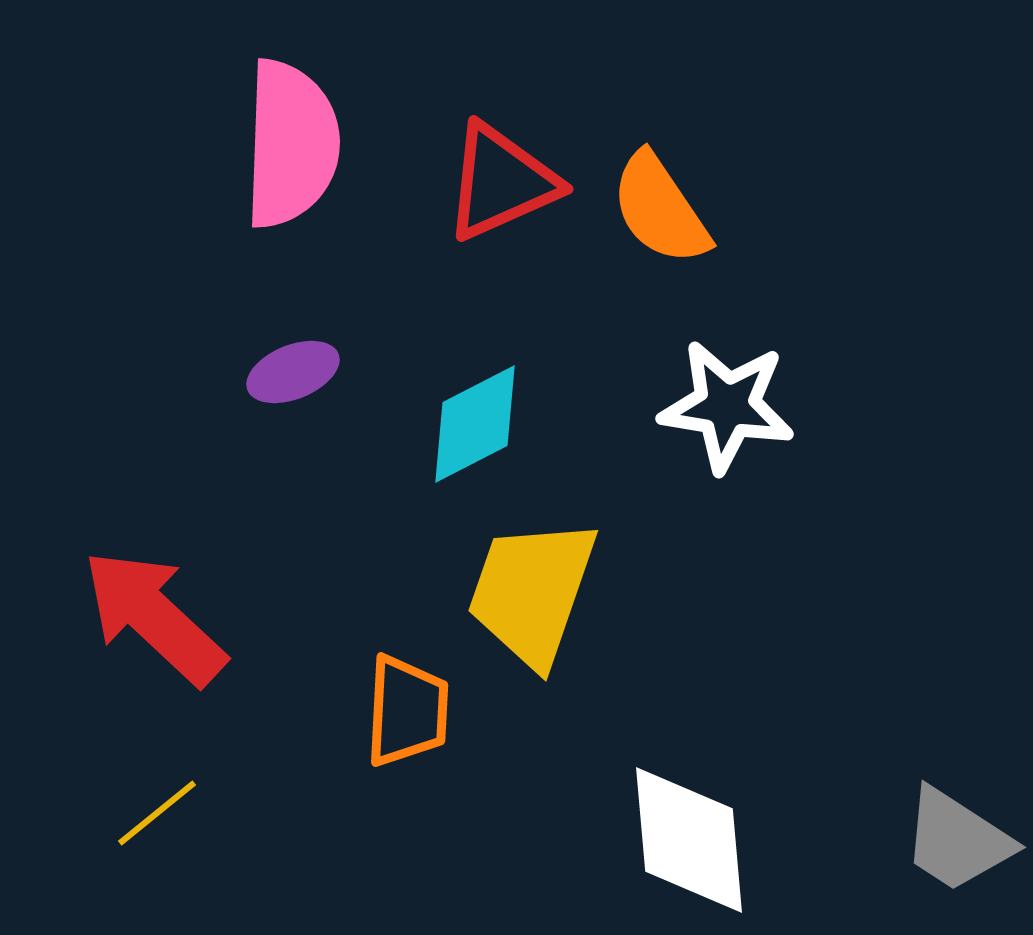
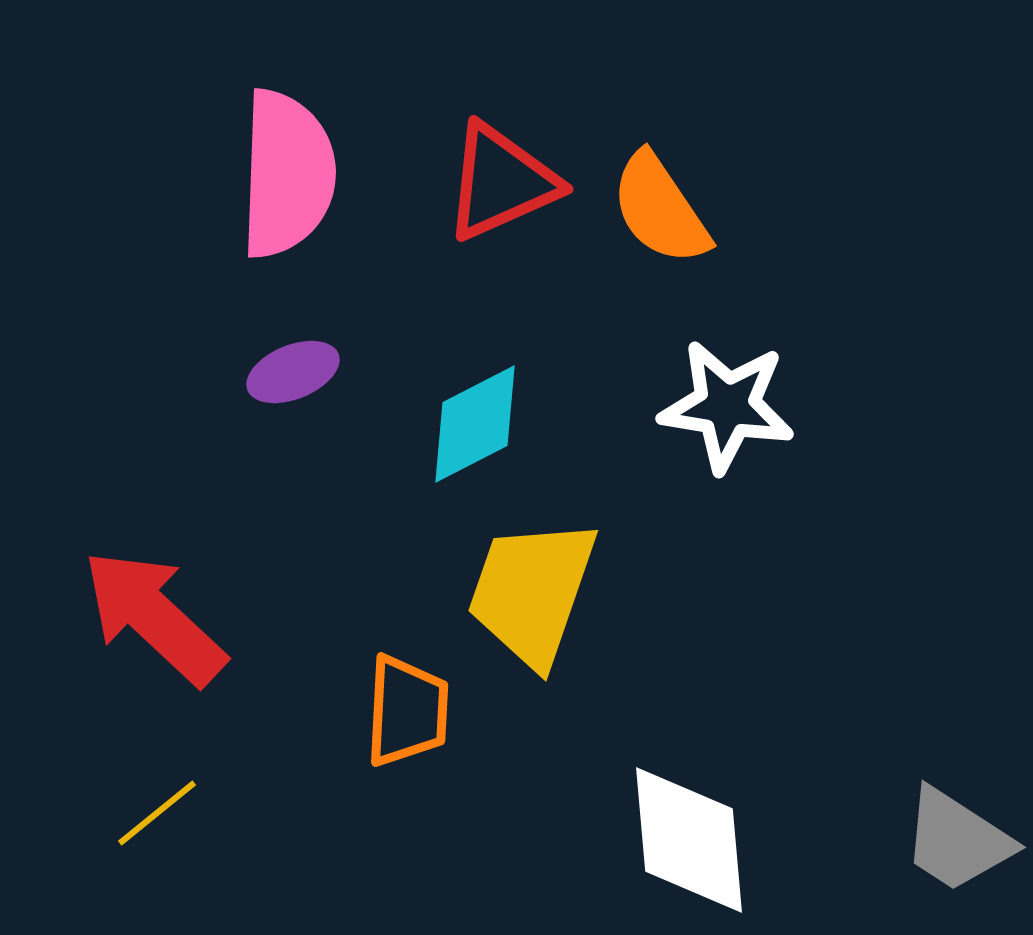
pink semicircle: moved 4 px left, 30 px down
